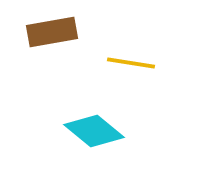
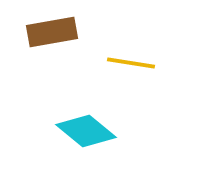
cyan diamond: moved 8 px left
